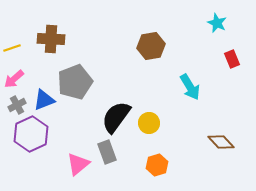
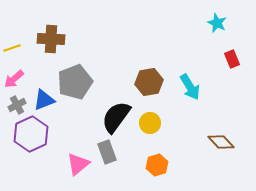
brown hexagon: moved 2 px left, 36 px down
yellow circle: moved 1 px right
